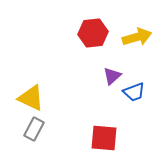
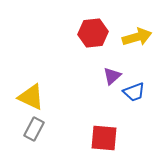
yellow triangle: moved 1 px up
